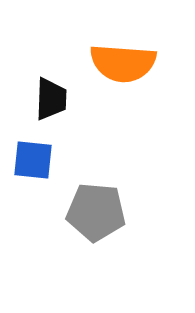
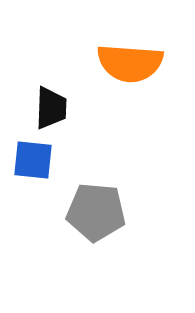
orange semicircle: moved 7 px right
black trapezoid: moved 9 px down
